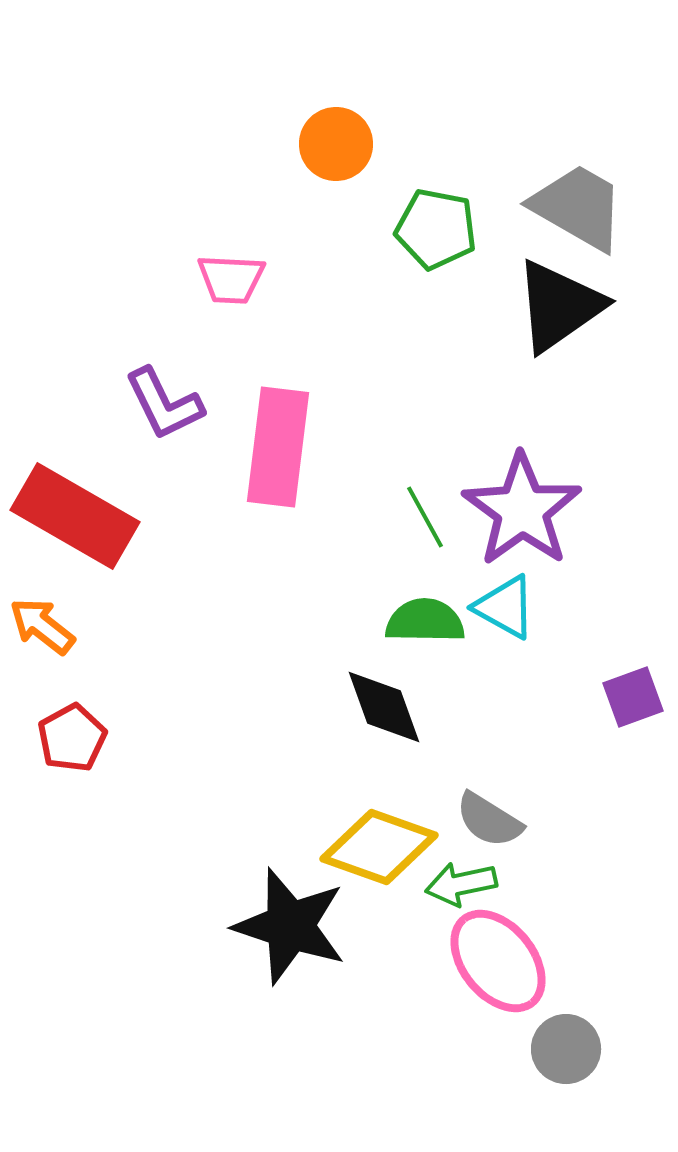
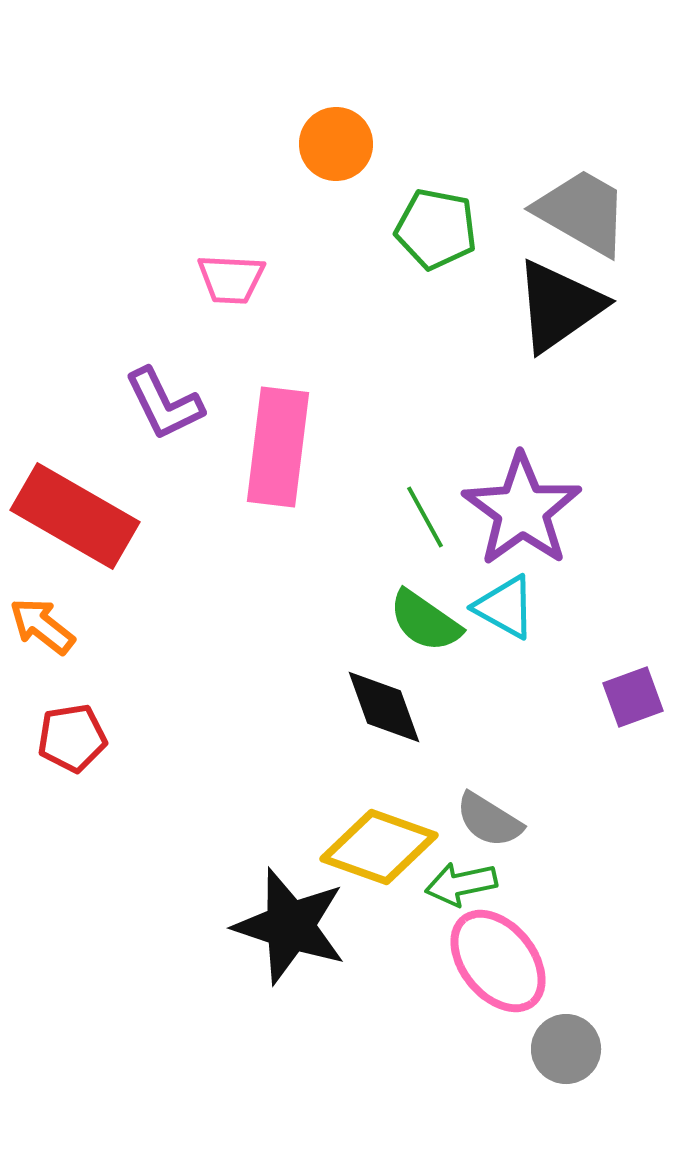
gray trapezoid: moved 4 px right, 5 px down
green semicircle: rotated 146 degrees counterclockwise
red pentagon: rotated 20 degrees clockwise
